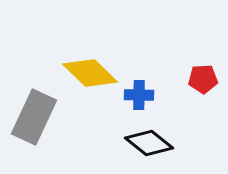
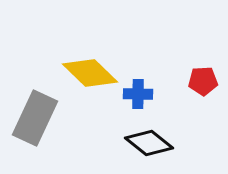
red pentagon: moved 2 px down
blue cross: moved 1 px left, 1 px up
gray rectangle: moved 1 px right, 1 px down
